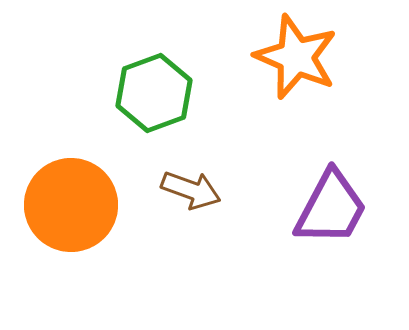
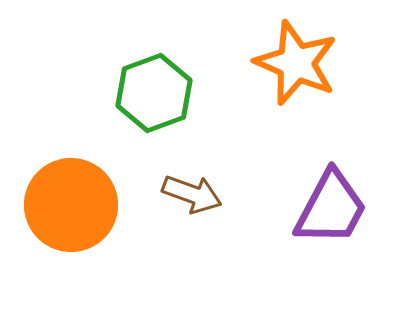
orange star: moved 6 px down
brown arrow: moved 1 px right, 4 px down
